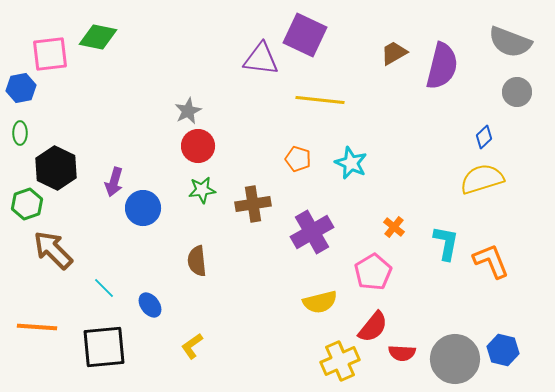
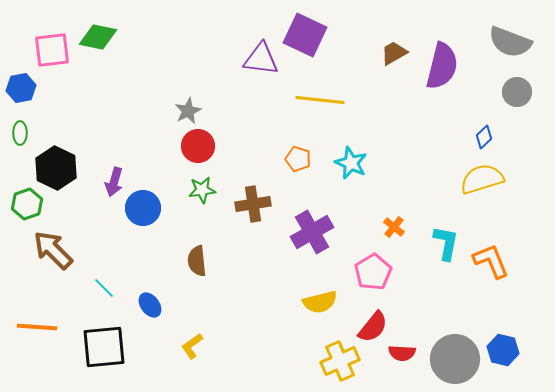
pink square at (50, 54): moved 2 px right, 4 px up
